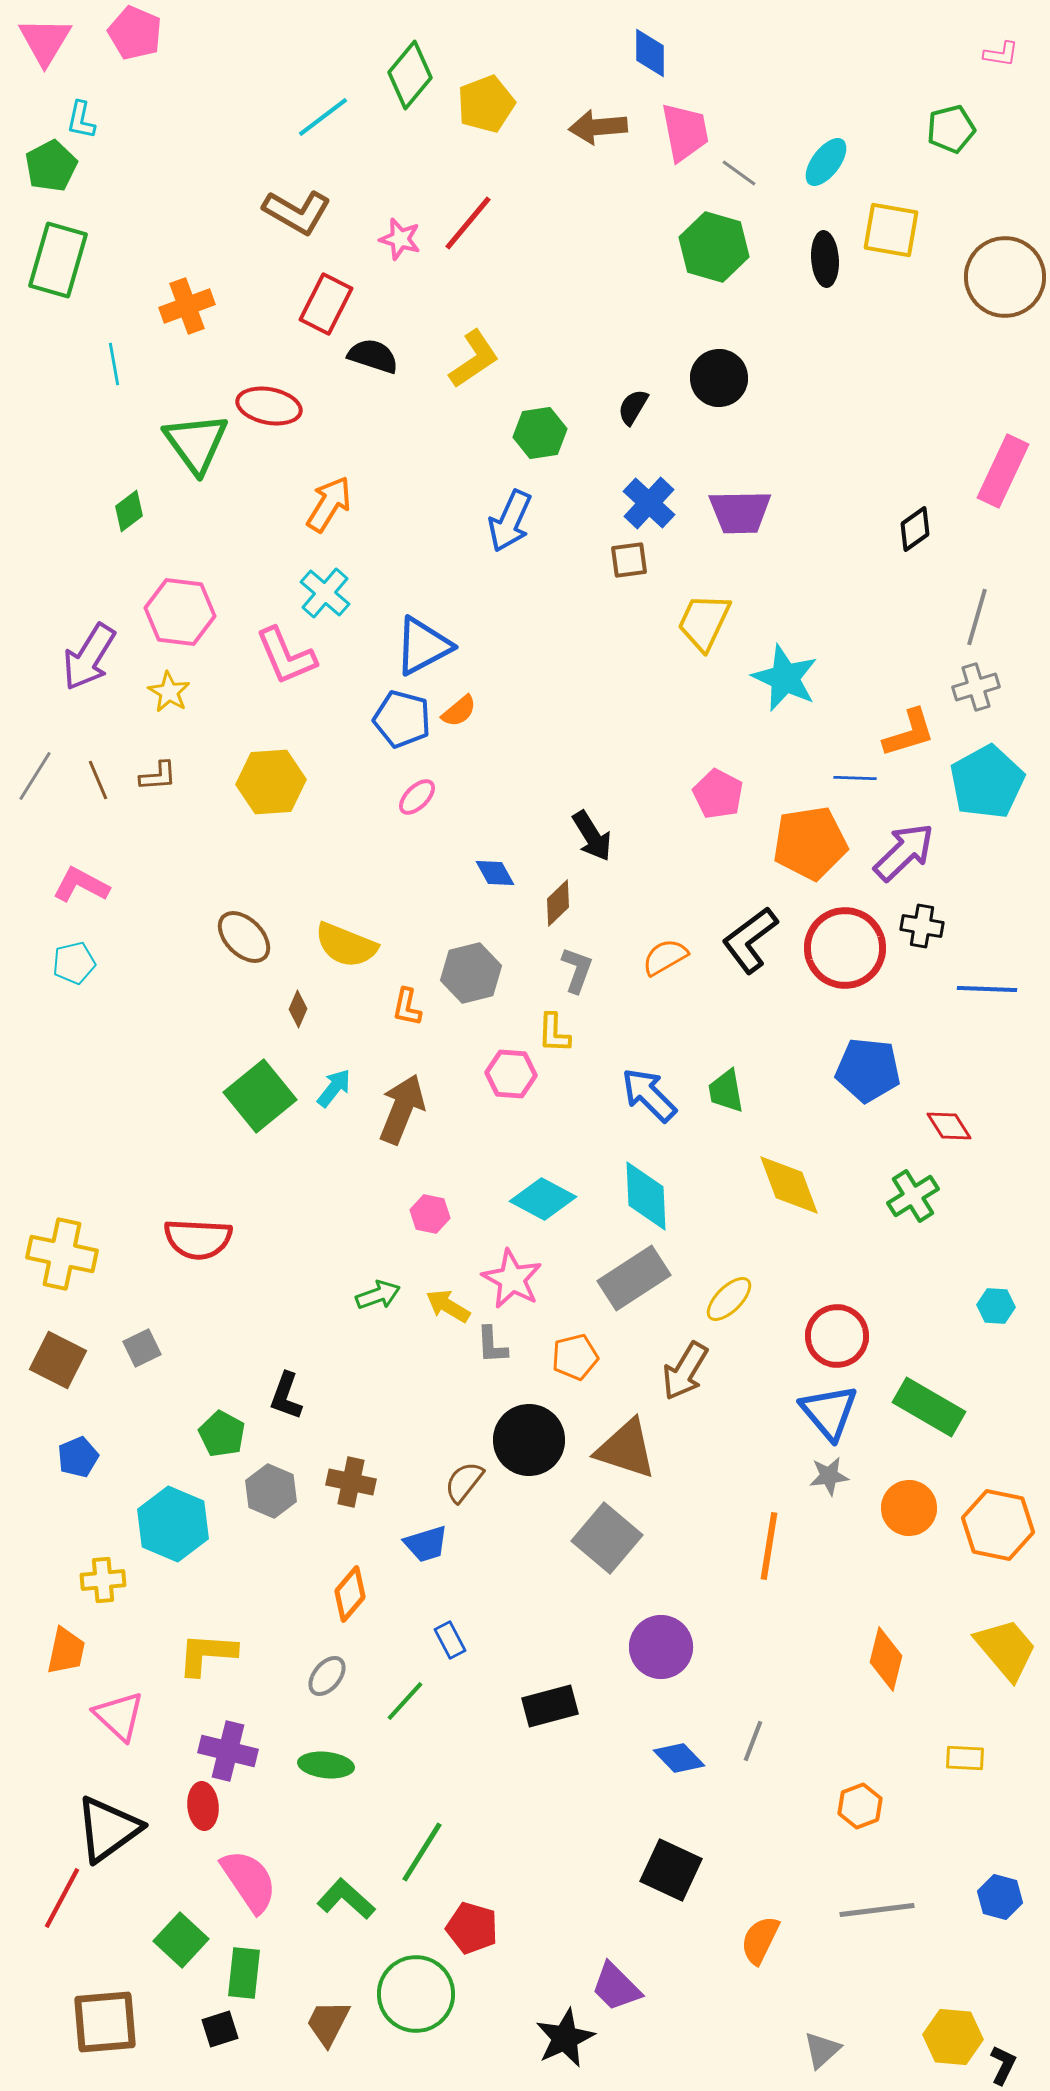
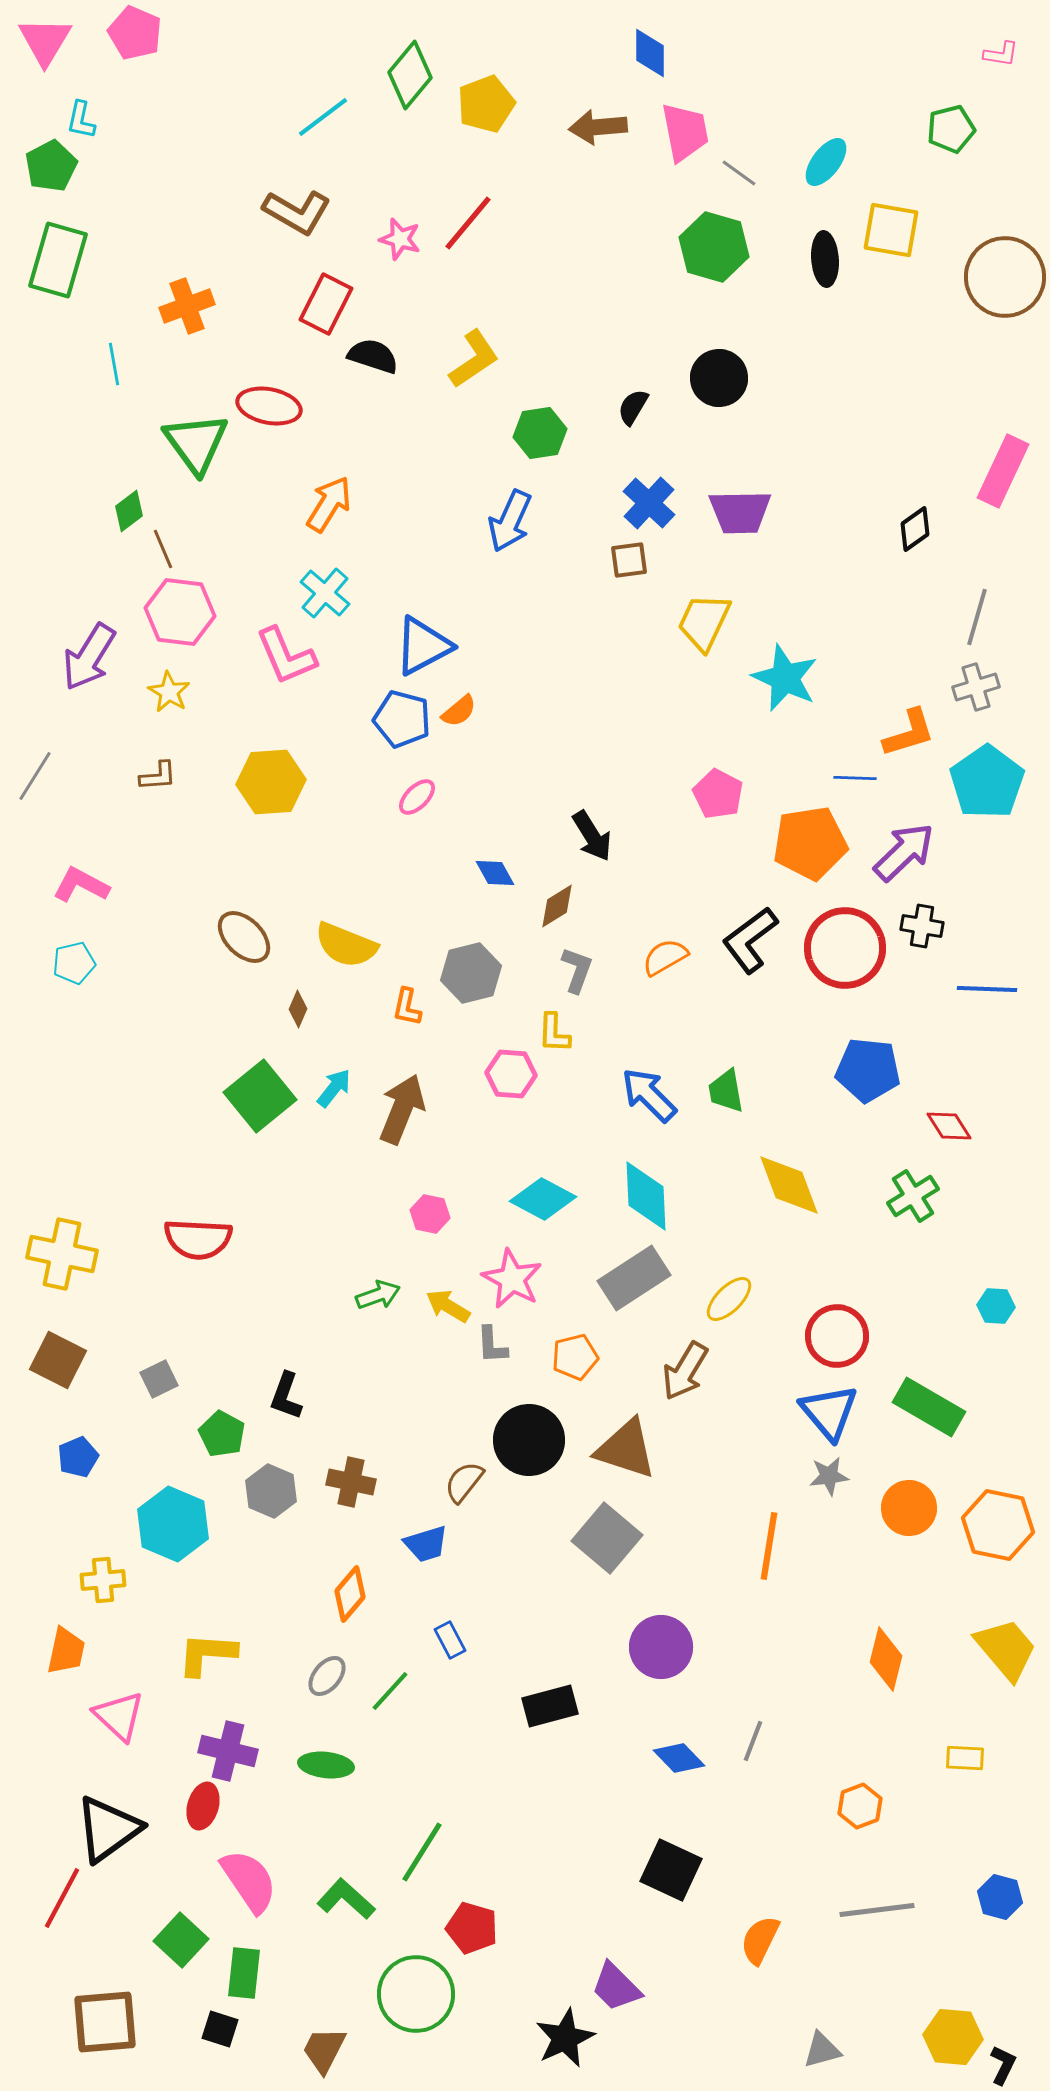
brown line at (98, 780): moved 65 px right, 231 px up
cyan pentagon at (987, 782): rotated 6 degrees counterclockwise
brown diamond at (558, 903): moved 1 px left, 3 px down; rotated 12 degrees clockwise
gray square at (142, 1348): moved 17 px right, 31 px down
green line at (405, 1701): moved 15 px left, 10 px up
red ellipse at (203, 1806): rotated 21 degrees clockwise
brown trapezoid at (328, 2023): moved 4 px left, 27 px down
black square at (220, 2029): rotated 36 degrees clockwise
gray triangle at (822, 2050): rotated 27 degrees clockwise
